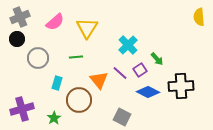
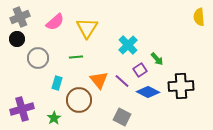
purple line: moved 2 px right, 8 px down
